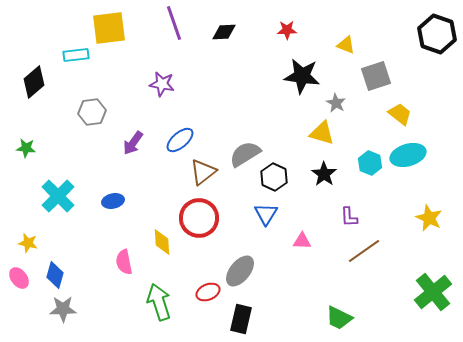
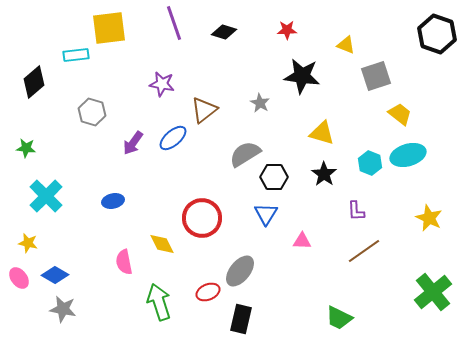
black diamond at (224, 32): rotated 20 degrees clockwise
gray star at (336, 103): moved 76 px left
gray hexagon at (92, 112): rotated 24 degrees clockwise
blue ellipse at (180, 140): moved 7 px left, 2 px up
brown triangle at (203, 172): moved 1 px right, 62 px up
black hexagon at (274, 177): rotated 24 degrees counterclockwise
cyan cross at (58, 196): moved 12 px left
purple L-shape at (349, 217): moved 7 px right, 6 px up
red circle at (199, 218): moved 3 px right
yellow diamond at (162, 242): moved 2 px down; rotated 24 degrees counterclockwise
blue diamond at (55, 275): rotated 76 degrees counterclockwise
gray star at (63, 309): rotated 12 degrees clockwise
